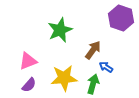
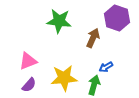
purple hexagon: moved 4 px left
green star: moved 1 px left, 9 px up; rotated 30 degrees clockwise
brown arrow: moved 12 px up; rotated 12 degrees counterclockwise
blue arrow: rotated 64 degrees counterclockwise
green arrow: moved 1 px right, 1 px down
